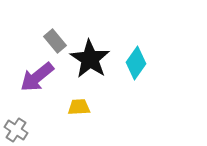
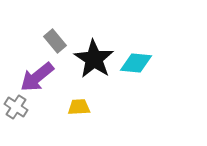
black star: moved 4 px right
cyan diamond: rotated 60 degrees clockwise
gray cross: moved 23 px up
